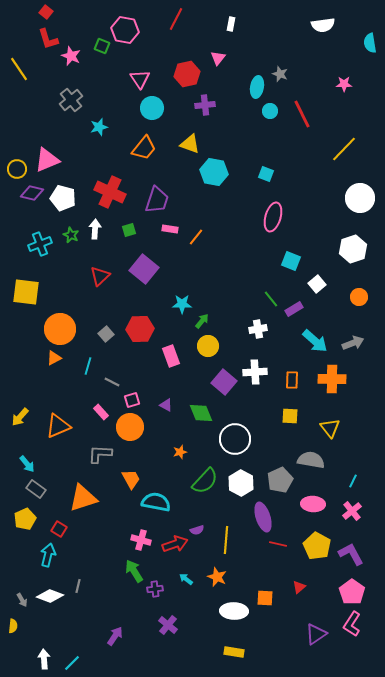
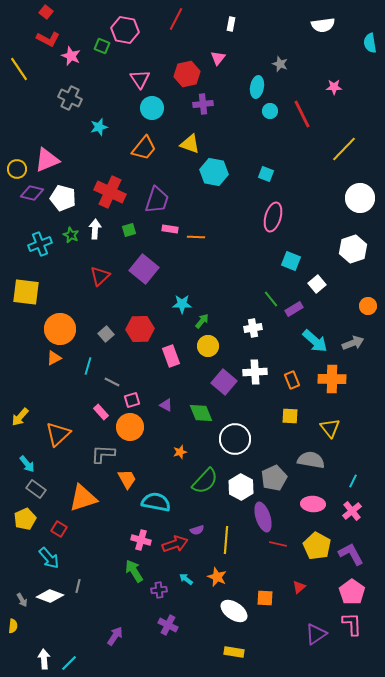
red L-shape at (48, 39): rotated 45 degrees counterclockwise
gray star at (280, 74): moved 10 px up
pink star at (344, 84): moved 10 px left, 3 px down
gray cross at (71, 100): moved 1 px left, 2 px up; rotated 25 degrees counterclockwise
purple cross at (205, 105): moved 2 px left, 1 px up
orange line at (196, 237): rotated 54 degrees clockwise
orange circle at (359, 297): moved 9 px right, 9 px down
white cross at (258, 329): moved 5 px left, 1 px up
orange rectangle at (292, 380): rotated 24 degrees counterclockwise
orange triangle at (58, 426): moved 8 px down; rotated 20 degrees counterclockwise
gray L-shape at (100, 454): moved 3 px right
orange trapezoid at (131, 479): moved 4 px left
gray pentagon at (280, 480): moved 6 px left, 2 px up
white hexagon at (241, 483): moved 4 px down
cyan arrow at (48, 555): moved 1 px right, 3 px down; rotated 125 degrees clockwise
purple cross at (155, 589): moved 4 px right, 1 px down
white ellipse at (234, 611): rotated 32 degrees clockwise
pink L-shape at (352, 624): rotated 145 degrees clockwise
purple cross at (168, 625): rotated 12 degrees counterclockwise
cyan line at (72, 663): moved 3 px left
